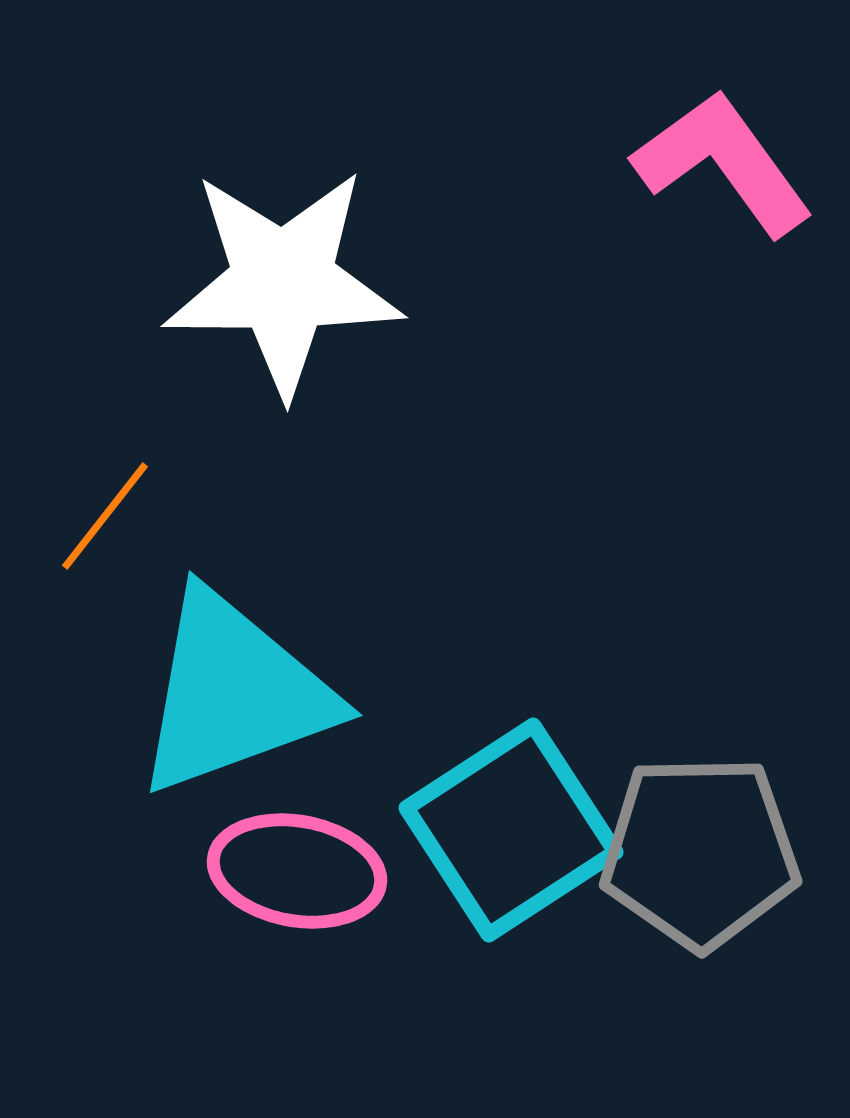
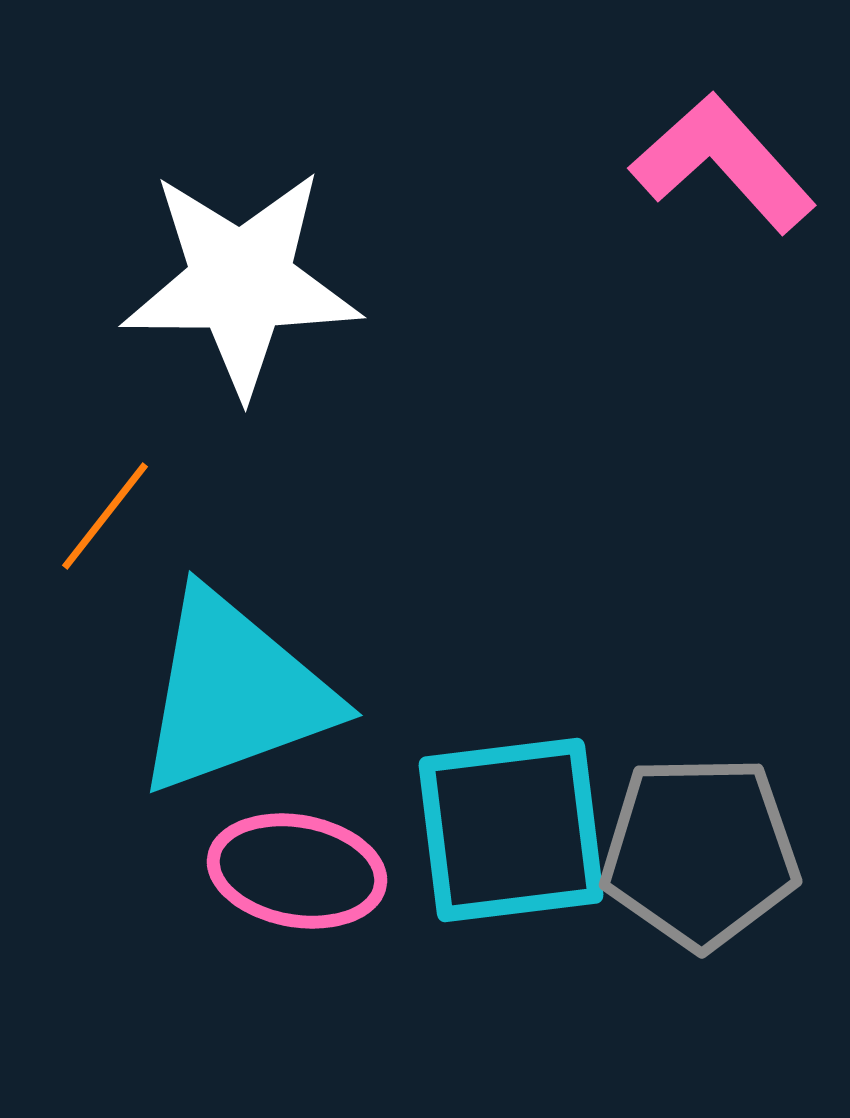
pink L-shape: rotated 6 degrees counterclockwise
white star: moved 42 px left
cyan square: rotated 26 degrees clockwise
